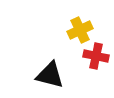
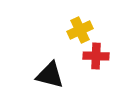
red cross: rotated 10 degrees counterclockwise
